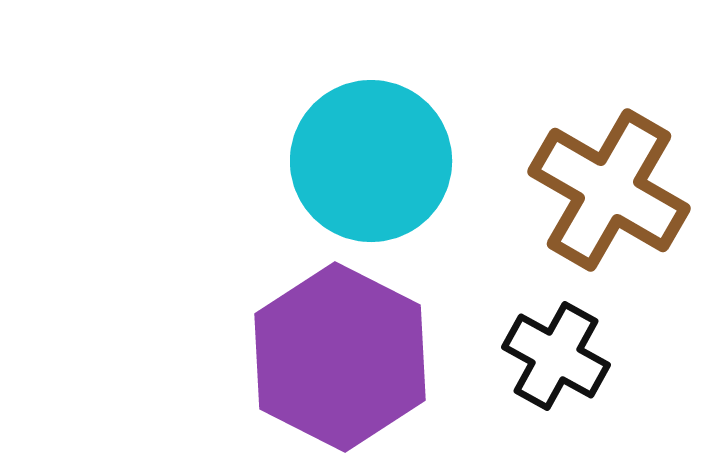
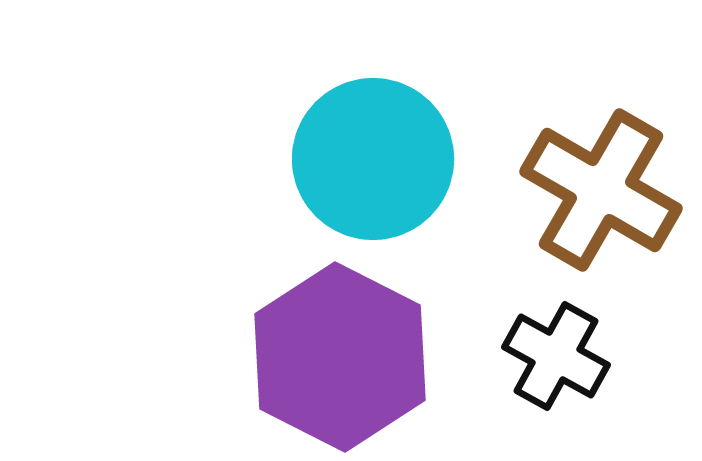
cyan circle: moved 2 px right, 2 px up
brown cross: moved 8 px left
